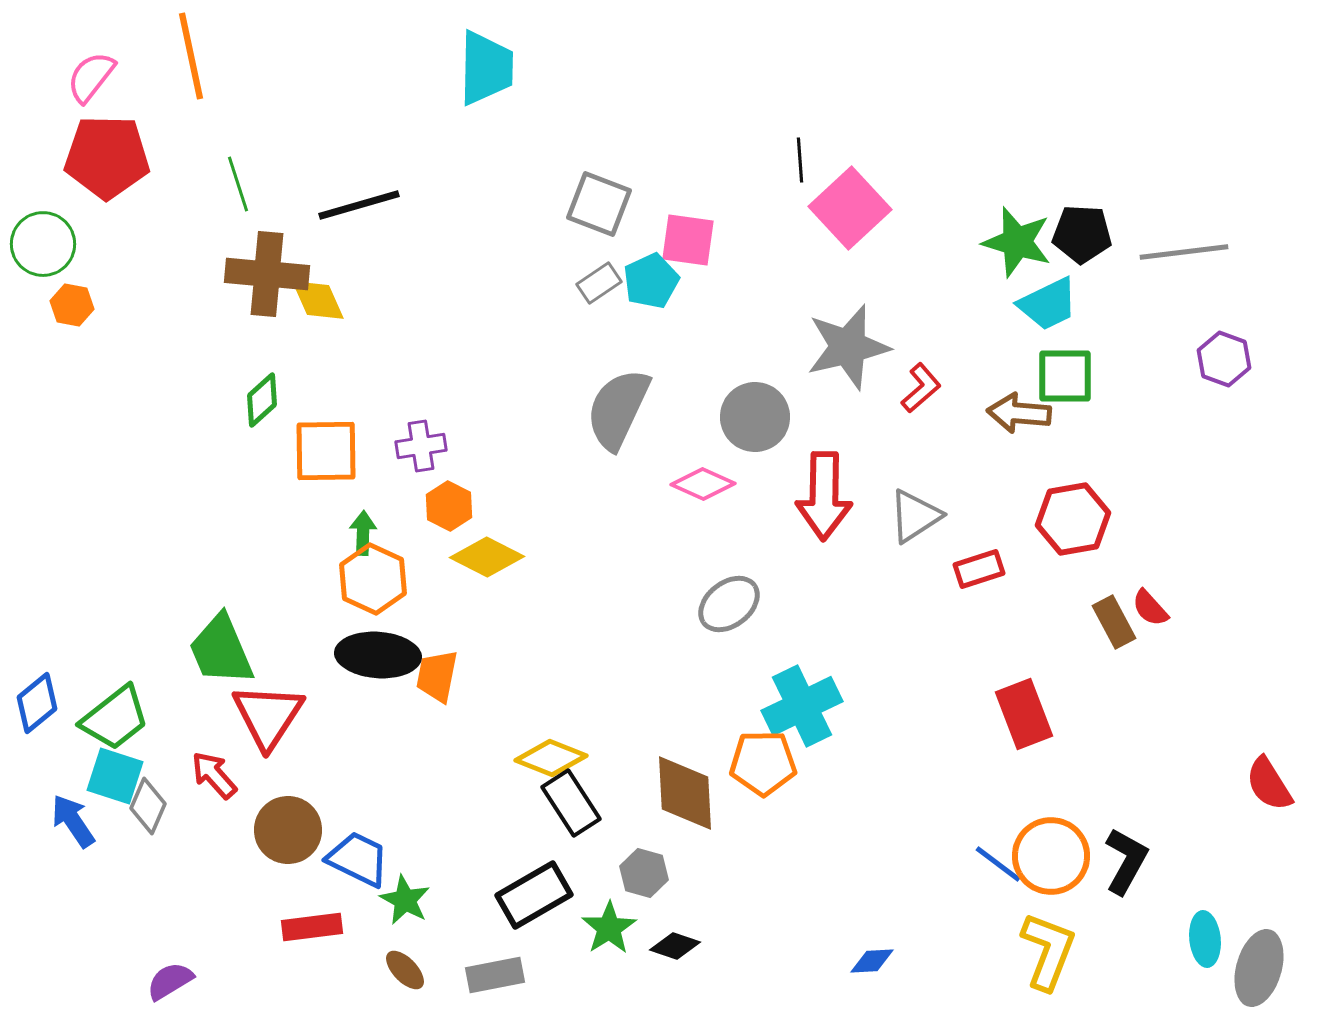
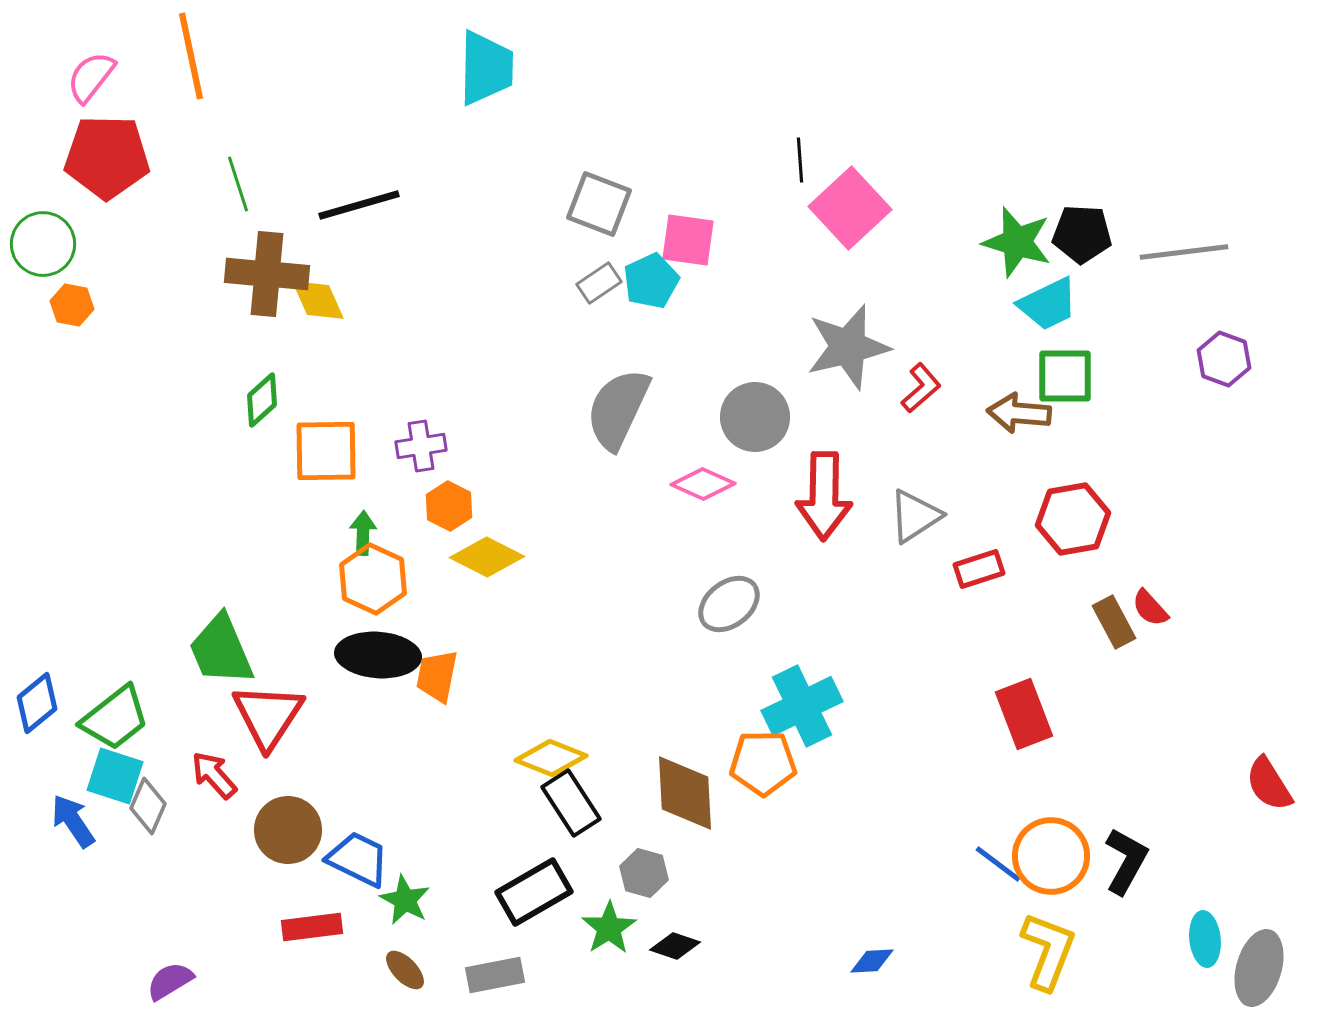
black rectangle at (534, 895): moved 3 px up
